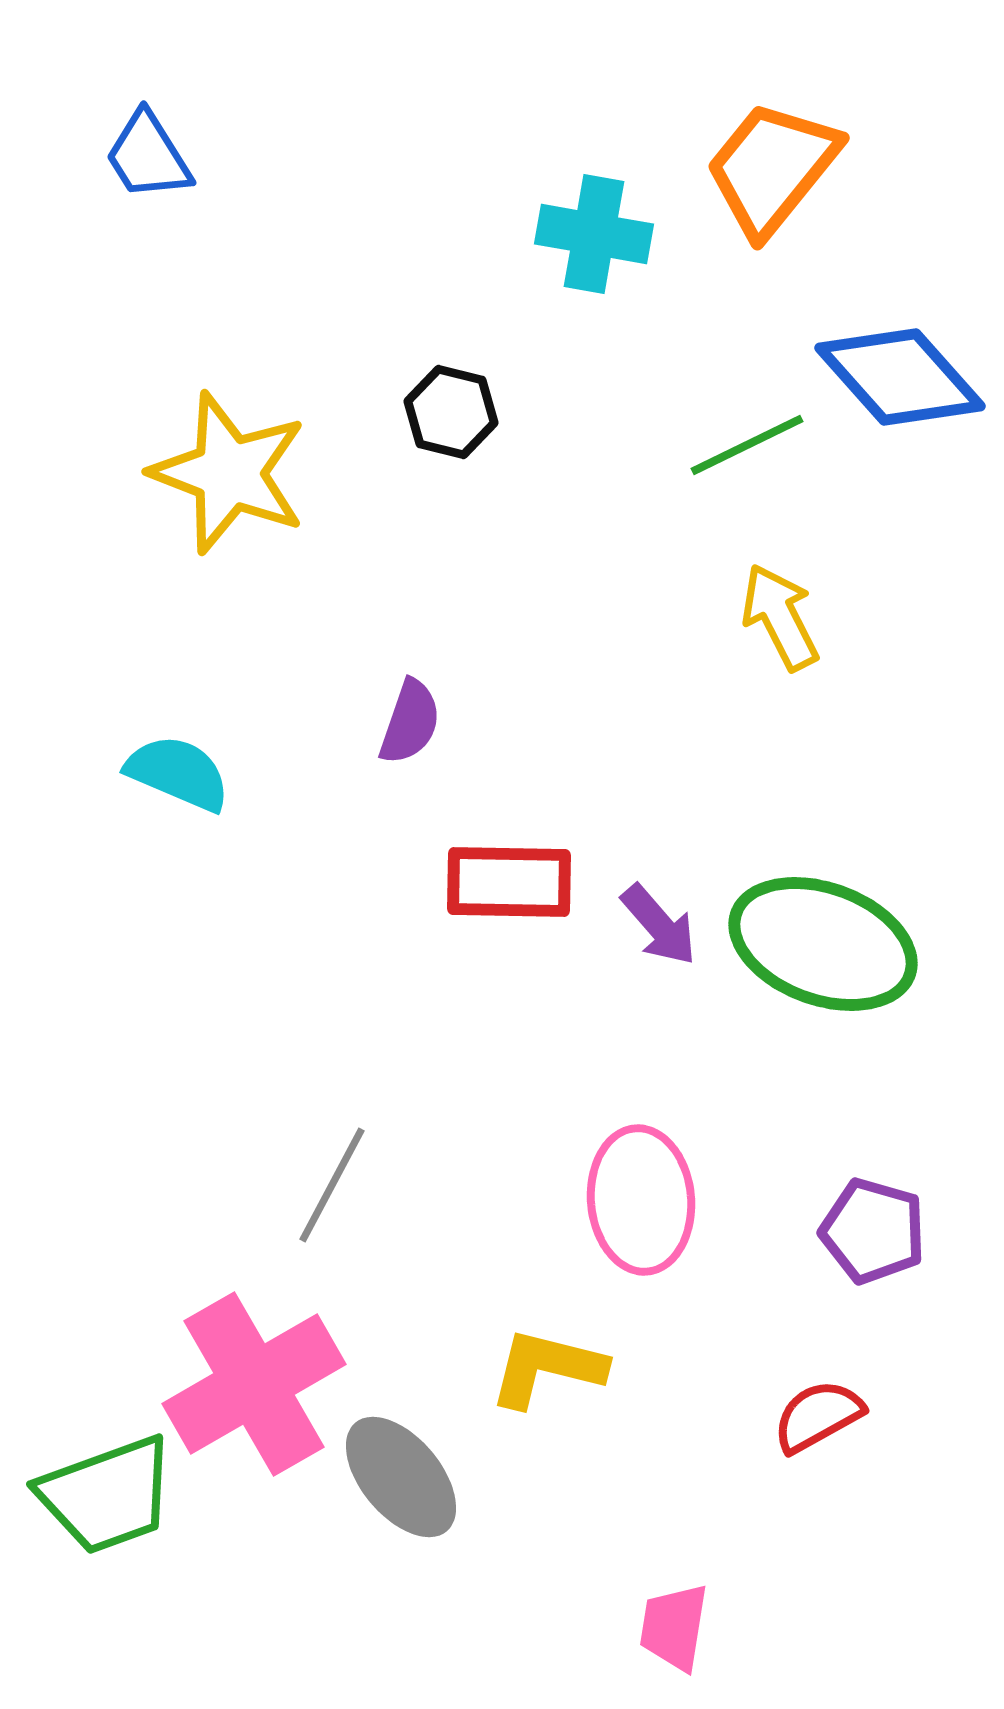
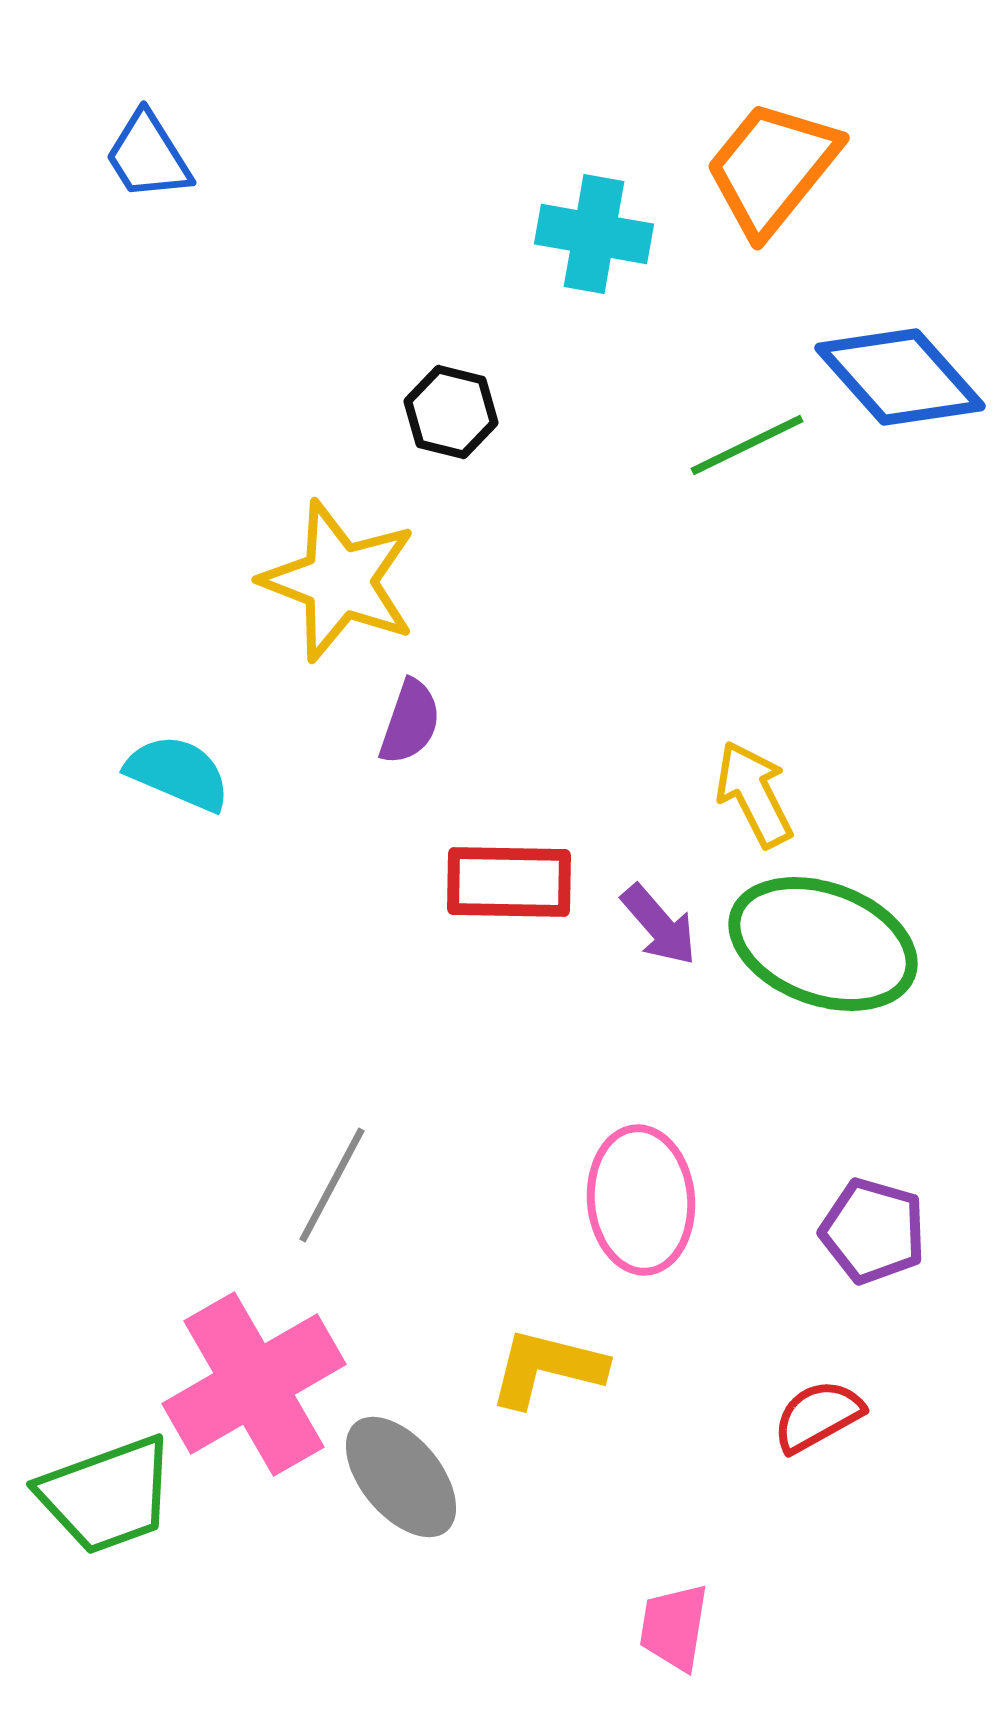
yellow star: moved 110 px right, 108 px down
yellow arrow: moved 26 px left, 177 px down
